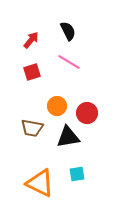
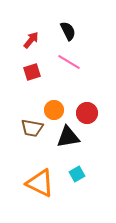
orange circle: moved 3 px left, 4 px down
cyan square: rotated 21 degrees counterclockwise
